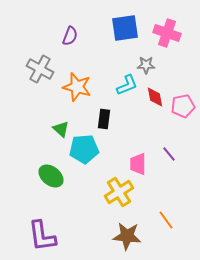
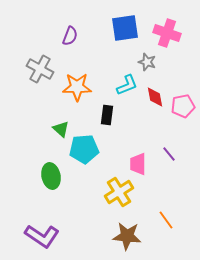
gray star: moved 1 px right, 3 px up; rotated 18 degrees clockwise
orange star: rotated 16 degrees counterclockwise
black rectangle: moved 3 px right, 4 px up
green ellipse: rotated 40 degrees clockwise
purple L-shape: rotated 48 degrees counterclockwise
